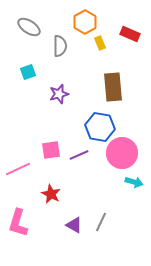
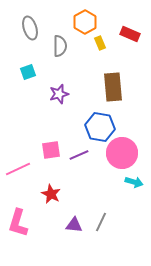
gray ellipse: moved 1 px right, 1 px down; rotated 40 degrees clockwise
purple triangle: rotated 24 degrees counterclockwise
